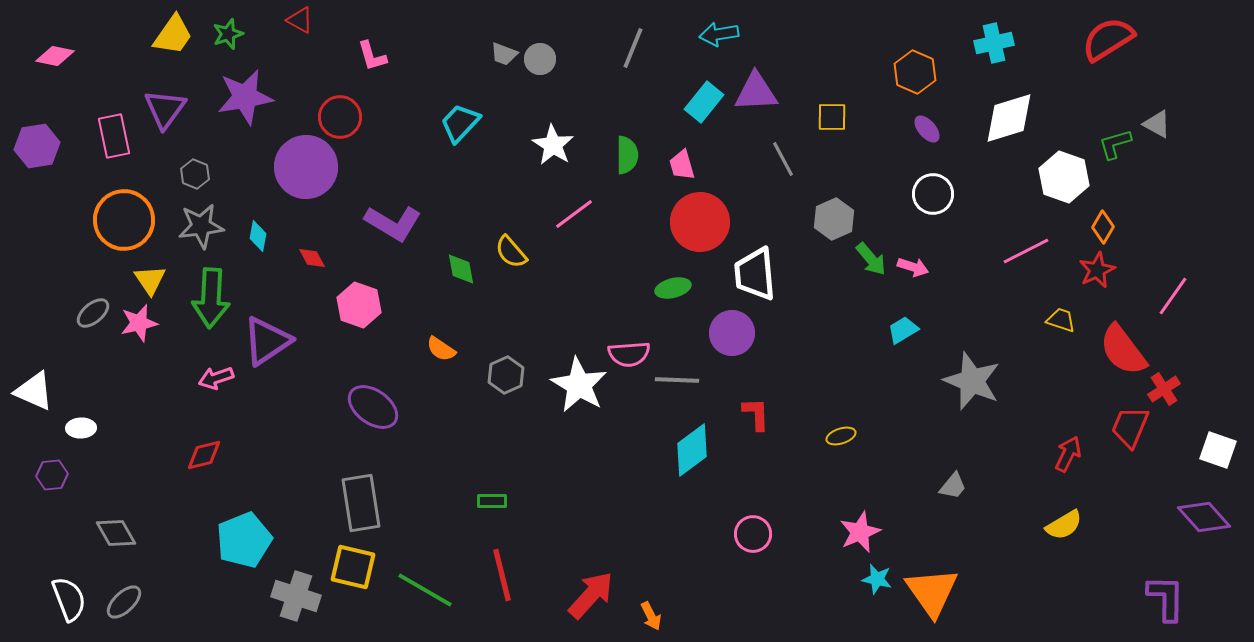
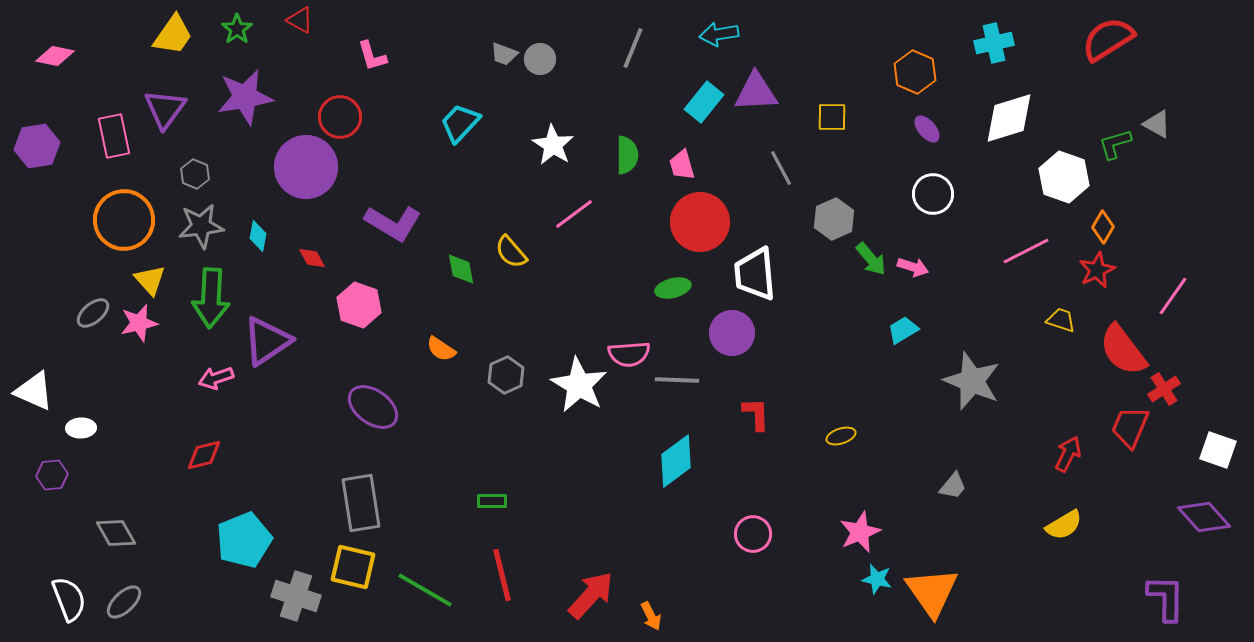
green star at (228, 34): moved 9 px right, 5 px up; rotated 16 degrees counterclockwise
gray line at (783, 159): moved 2 px left, 9 px down
yellow triangle at (150, 280): rotated 8 degrees counterclockwise
cyan diamond at (692, 450): moved 16 px left, 11 px down
